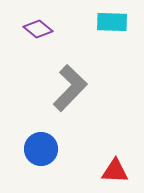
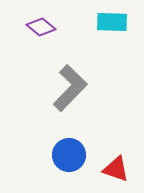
purple diamond: moved 3 px right, 2 px up
blue circle: moved 28 px right, 6 px down
red triangle: moved 1 px right, 2 px up; rotated 16 degrees clockwise
